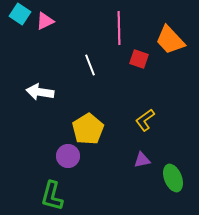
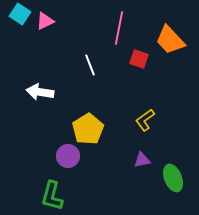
pink line: rotated 12 degrees clockwise
